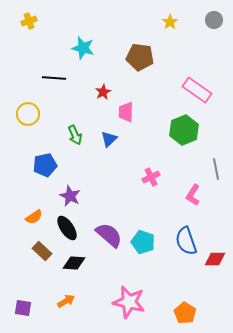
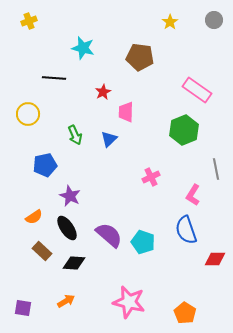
blue semicircle: moved 11 px up
